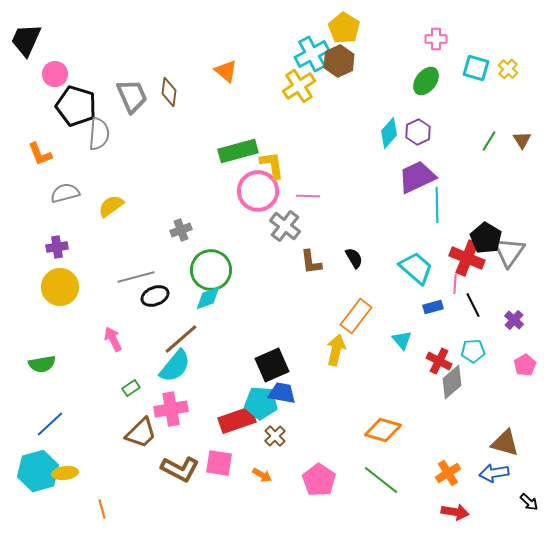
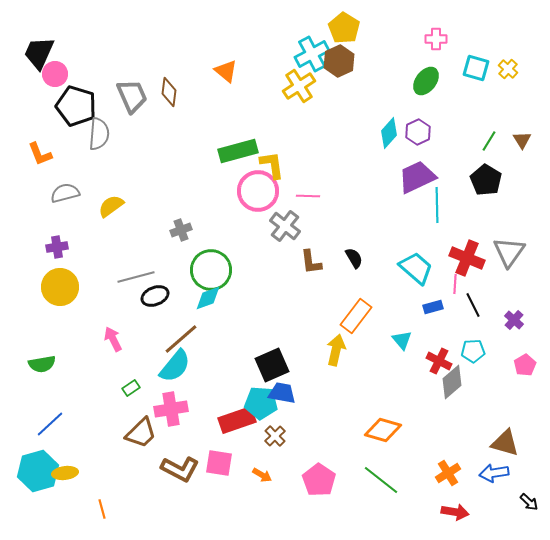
black trapezoid at (26, 40): moved 13 px right, 13 px down
black pentagon at (486, 238): moved 58 px up
